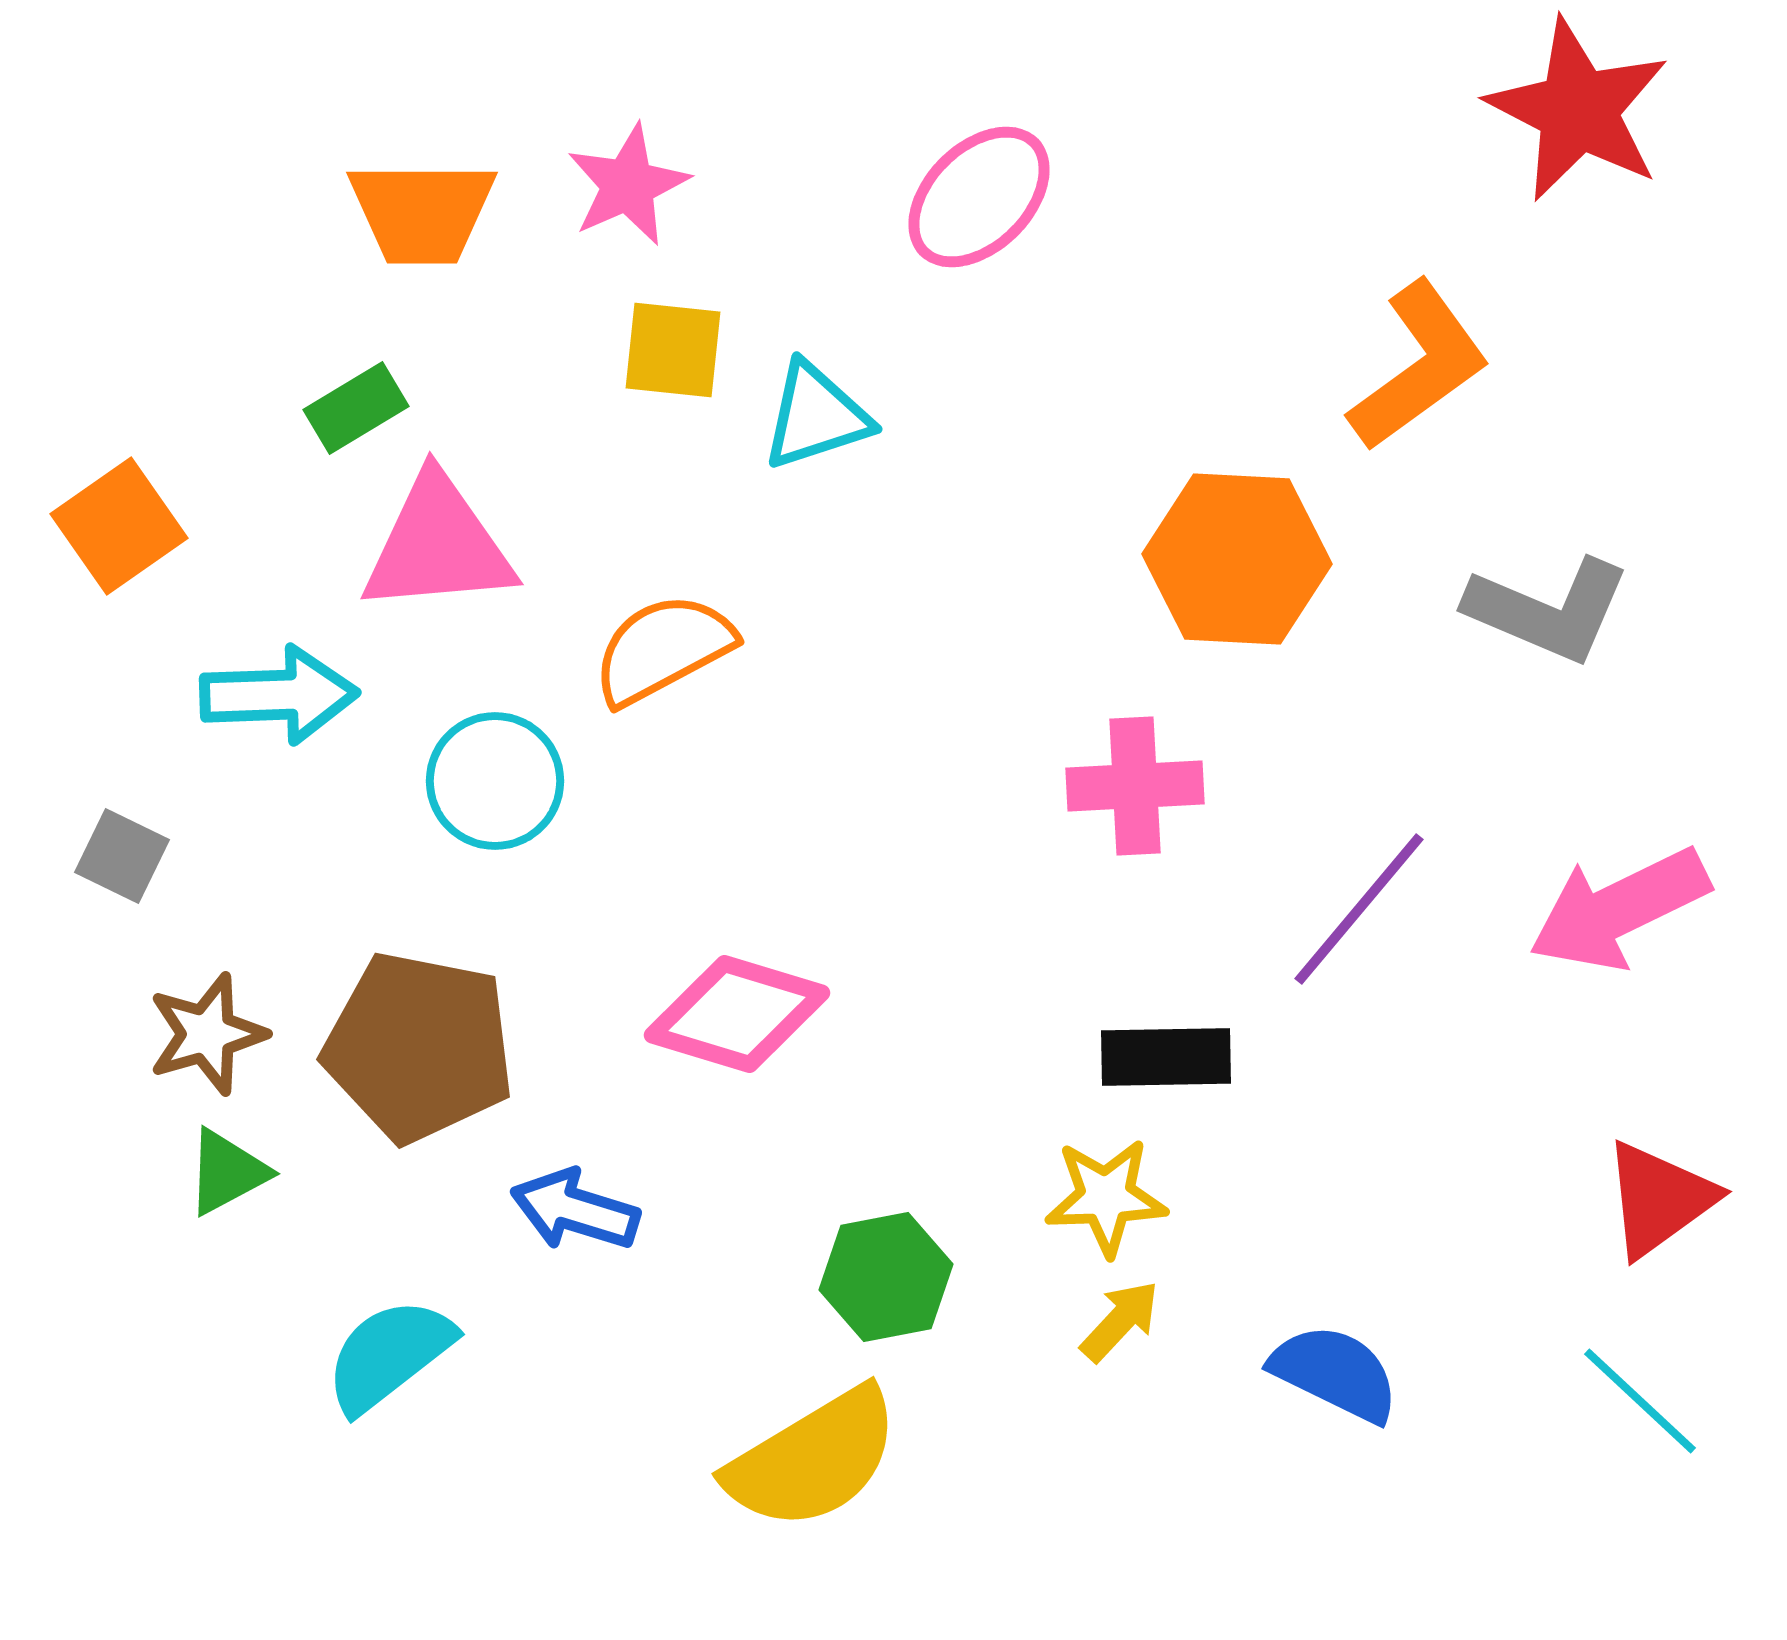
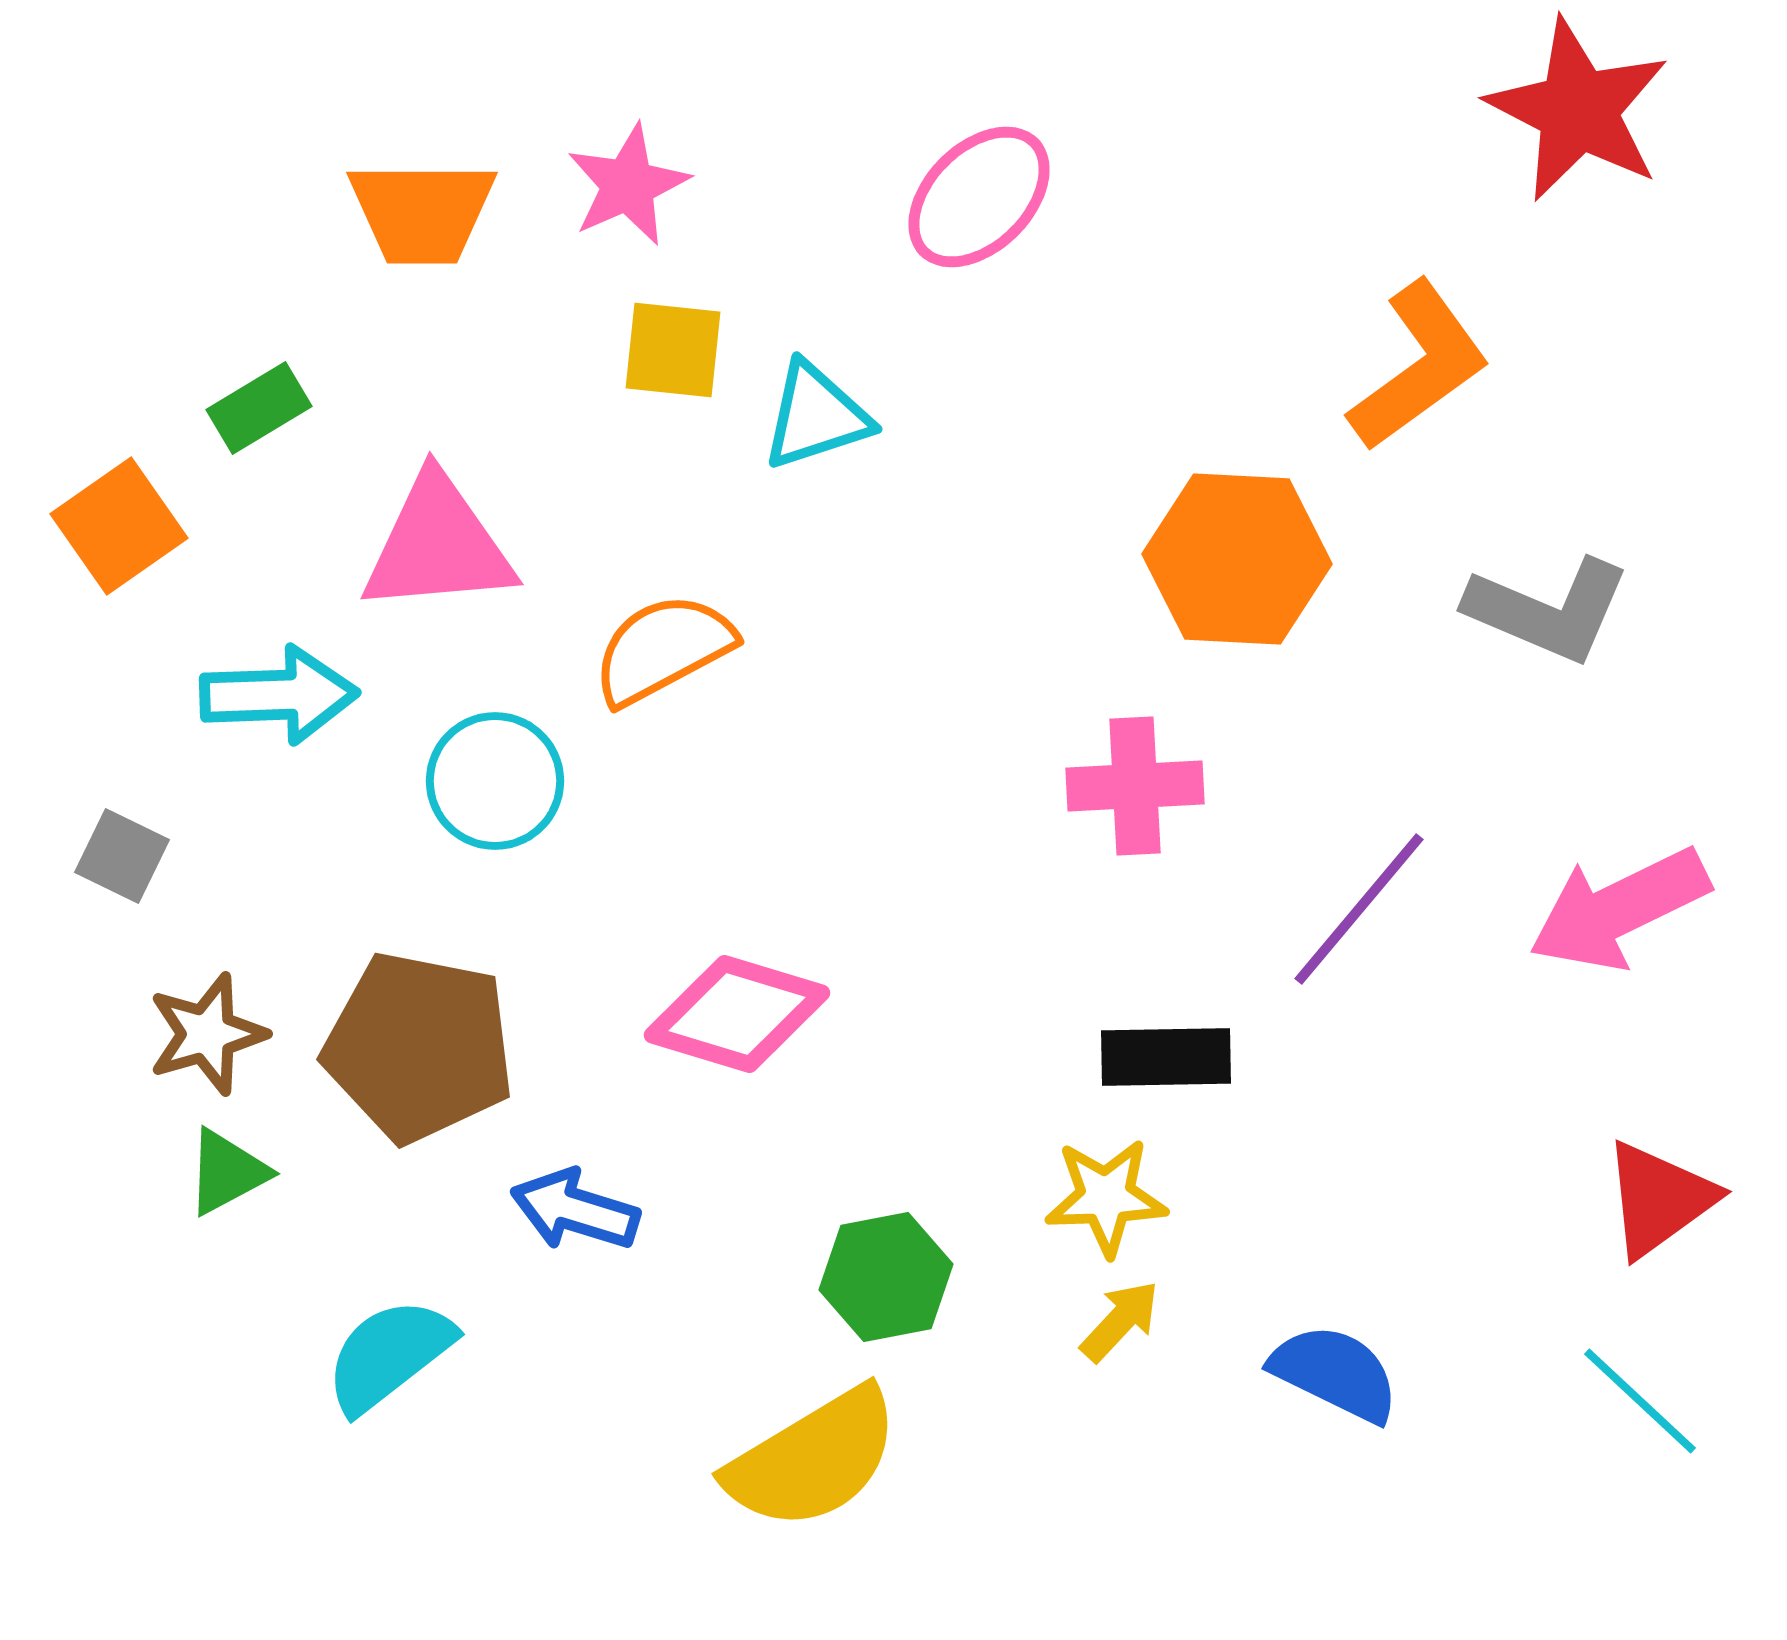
green rectangle: moved 97 px left
